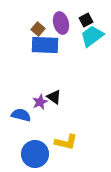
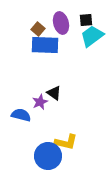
black square: rotated 24 degrees clockwise
black triangle: moved 4 px up
blue circle: moved 13 px right, 2 px down
